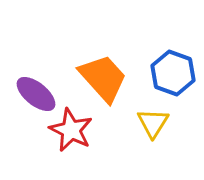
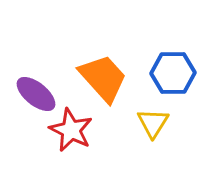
blue hexagon: rotated 21 degrees counterclockwise
